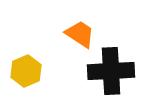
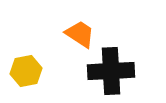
yellow hexagon: rotated 12 degrees clockwise
